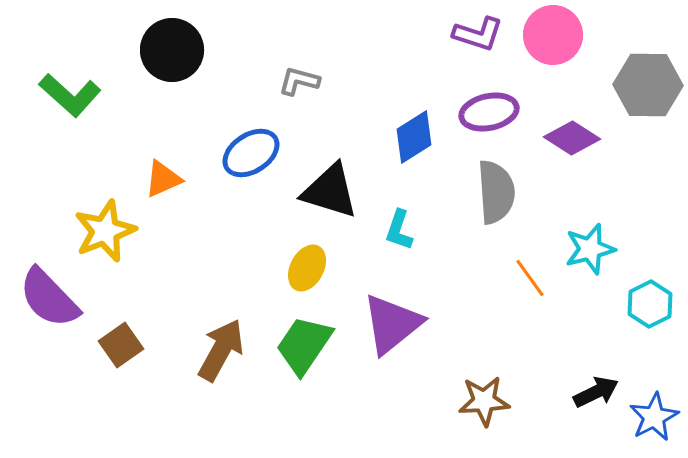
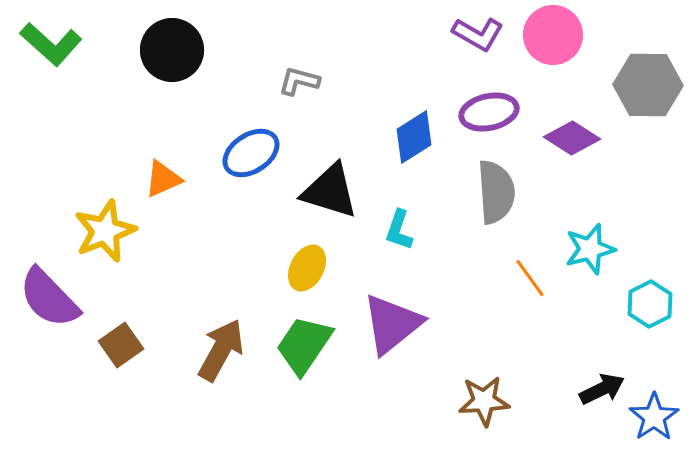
purple L-shape: rotated 12 degrees clockwise
green L-shape: moved 19 px left, 51 px up
black arrow: moved 6 px right, 3 px up
blue star: rotated 6 degrees counterclockwise
